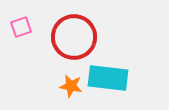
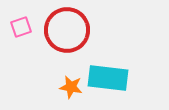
red circle: moved 7 px left, 7 px up
orange star: moved 1 px down
